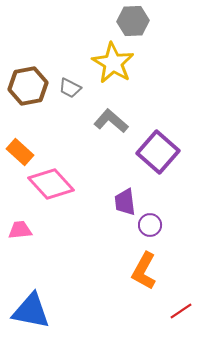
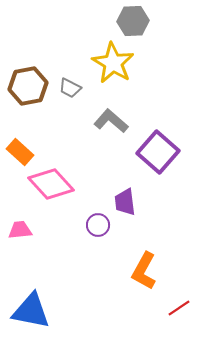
purple circle: moved 52 px left
red line: moved 2 px left, 3 px up
